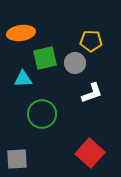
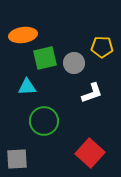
orange ellipse: moved 2 px right, 2 px down
yellow pentagon: moved 11 px right, 6 px down
gray circle: moved 1 px left
cyan triangle: moved 4 px right, 8 px down
green circle: moved 2 px right, 7 px down
